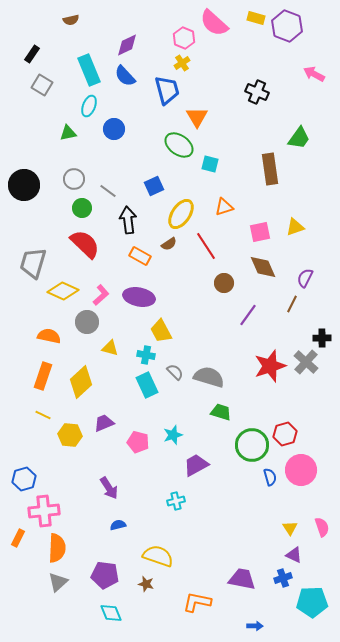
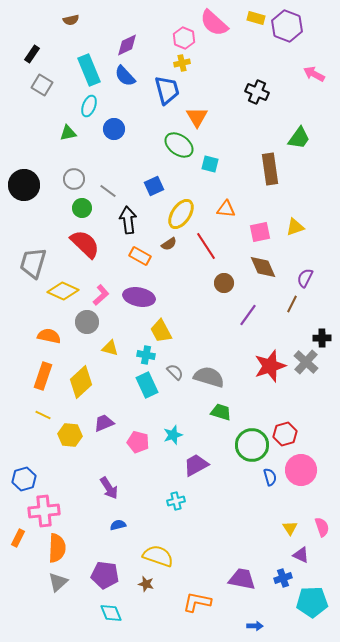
yellow cross at (182, 63): rotated 21 degrees clockwise
orange triangle at (224, 207): moved 2 px right, 2 px down; rotated 24 degrees clockwise
purple triangle at (294, 555): moved 7 px right
